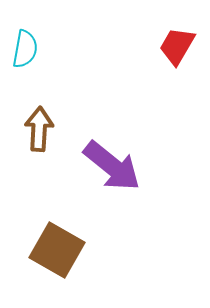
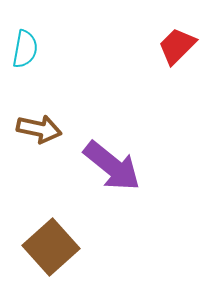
red trapezoid: rotated 15 degrees clockwise
brown arrow: rotated 99 degrees clockwise
brown square: moved 6 px left, 3 px up; rotated 18 degrees clockwise
